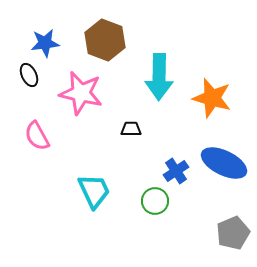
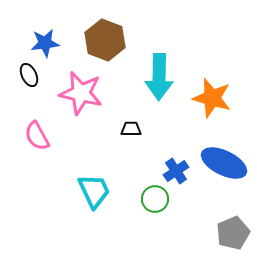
green circle: moved 2 px up
